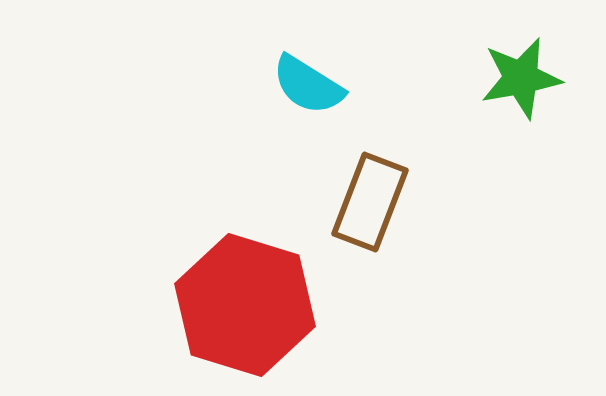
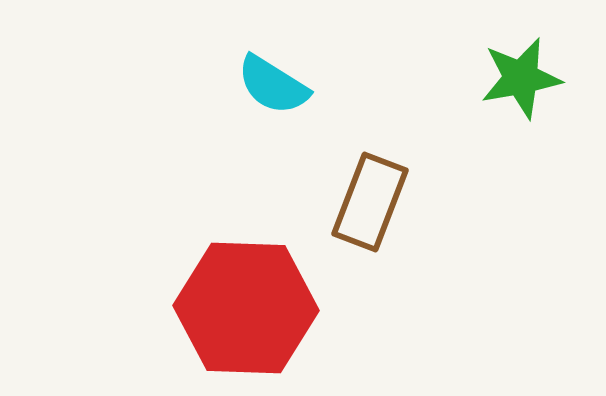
cyan semicircle: moved 35 px left
red hexagon: moved 1 px right, 3 px down; rotated 15 degrees counterclockwise
